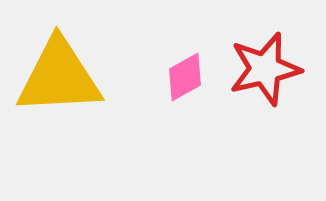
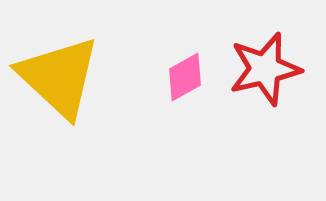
yellow triangle: rotated 46 degrees clockwise
